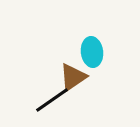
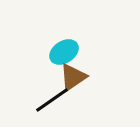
cyan ellipse: moved 28 px left; rotated 64 degrees clockwise
